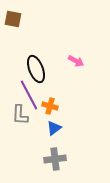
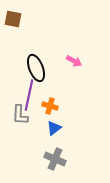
pink arrow: moved 2 px left
black ellipse: moved 1 px up
purple line: rotated 40 degrees clockwise
gray cross: rotated 30 degrees clockwise
